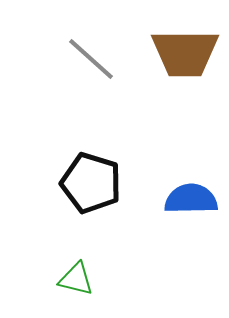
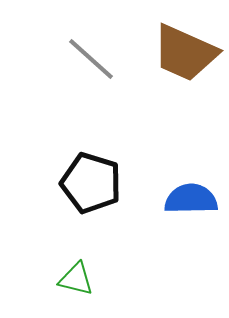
brown trapezoid: rotated 24 degrees clockwise
